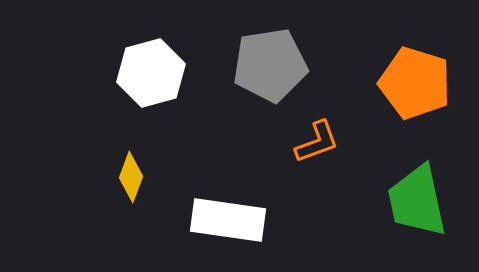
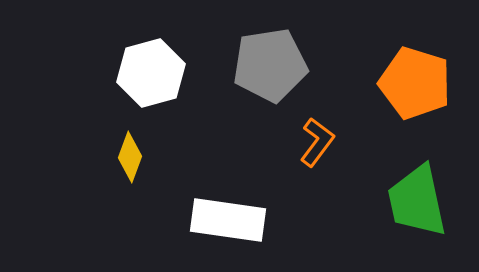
orange L-shape: rotated 33 degrees counterclockwise
yellow diamond: moved 1 px left, 20 px up
